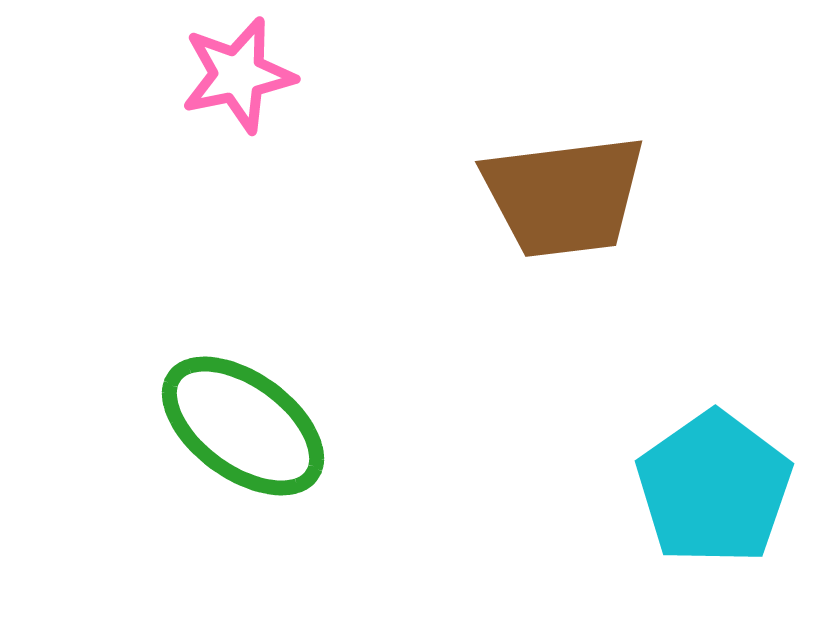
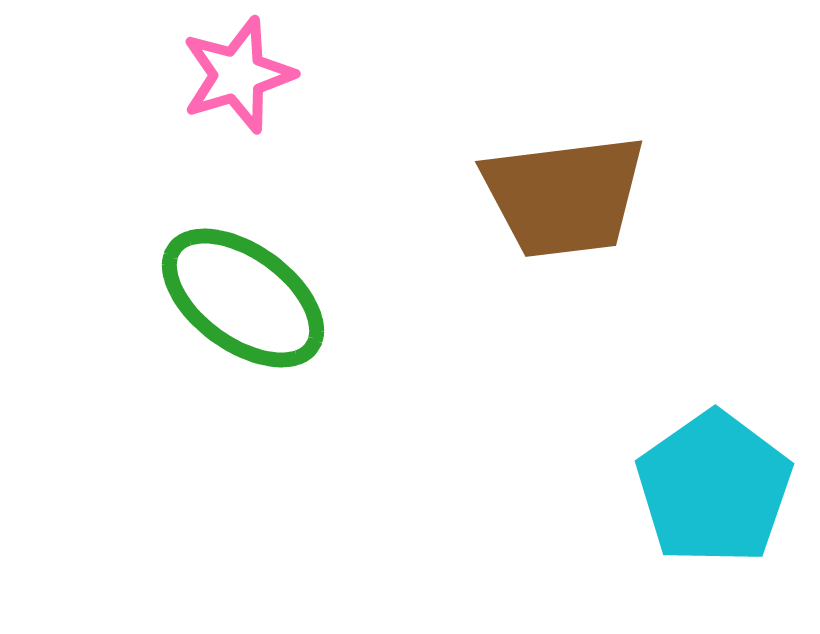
pink star: rotated 5 degrees counterclockwise
green ellipse: moved 128 px up
